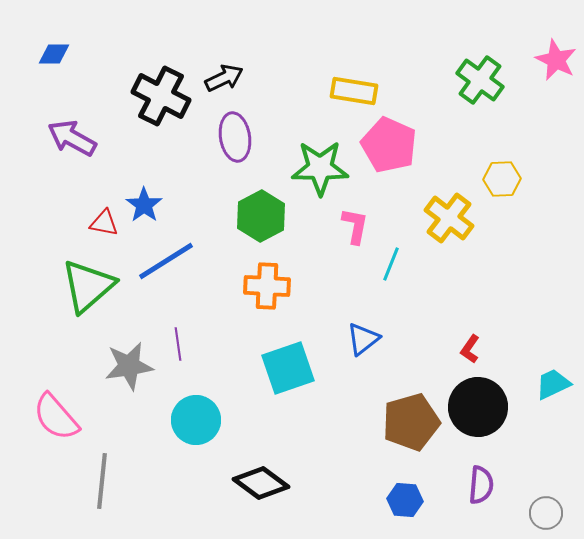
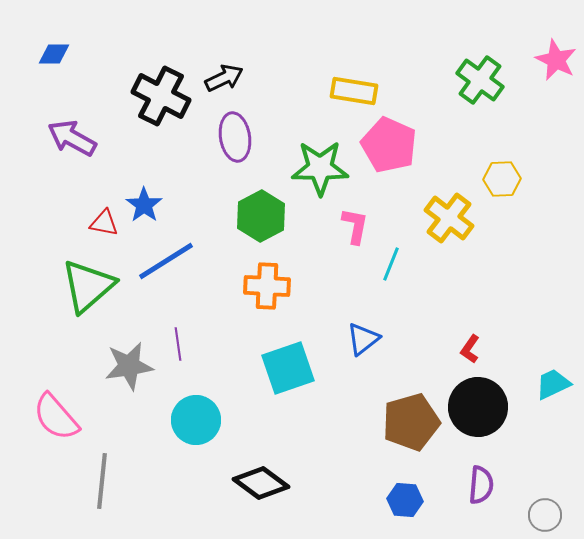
gray circle: moved 1 px left, 2 px down
